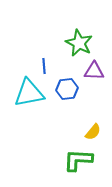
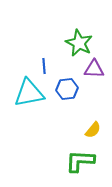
purple triangle: moved 2 px up
yellow semicircle: moved 2 px up
green L-shape: moved 2 px right, 1 px down
